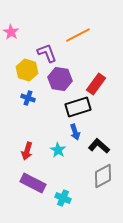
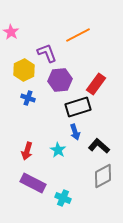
yellow hexagon: moved 3 px left; rotated 15 degrees clockwise
purple hexagon: moved 1 px down; rotated 15 degrees counterclockwise
